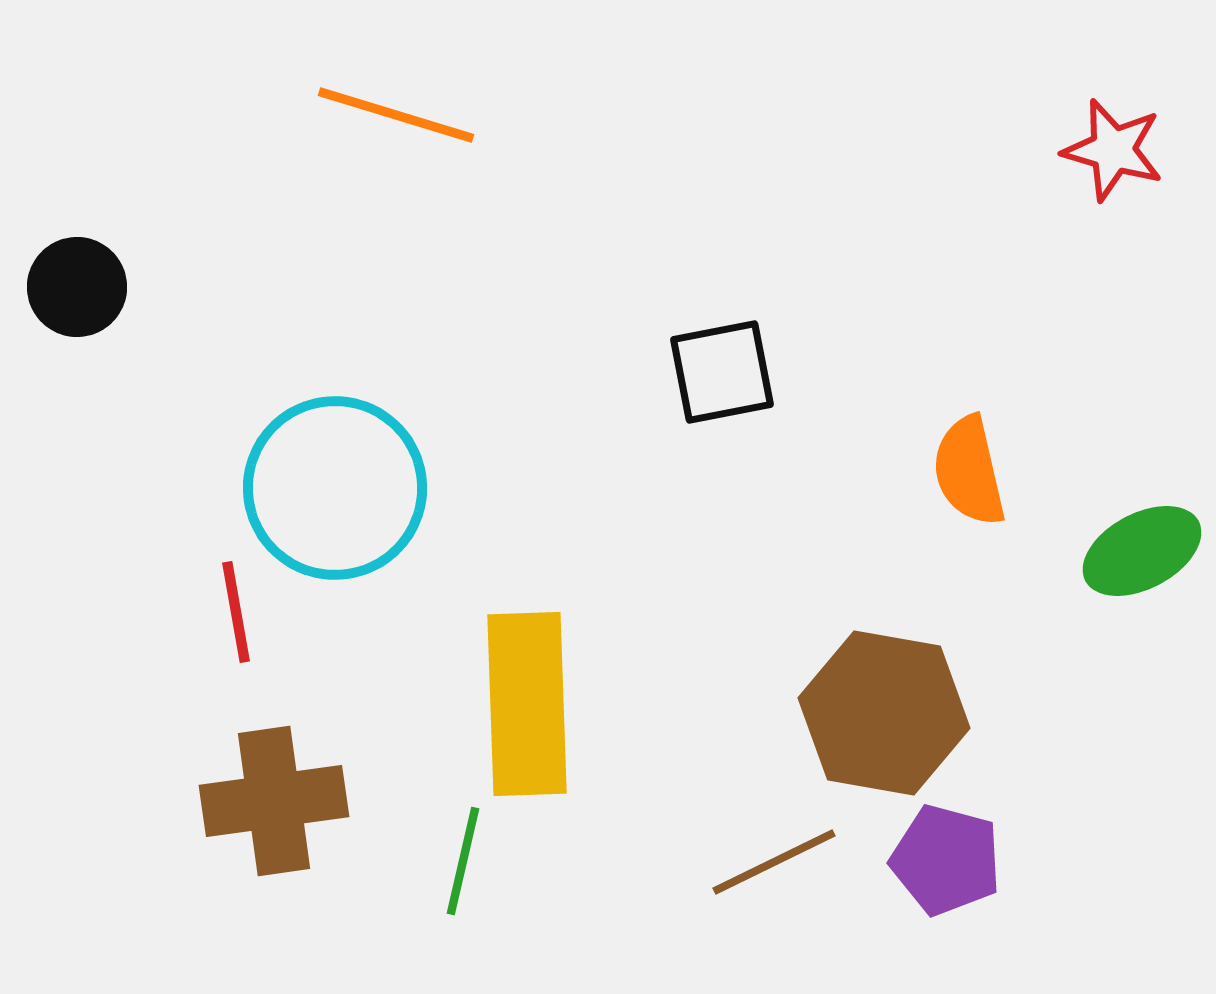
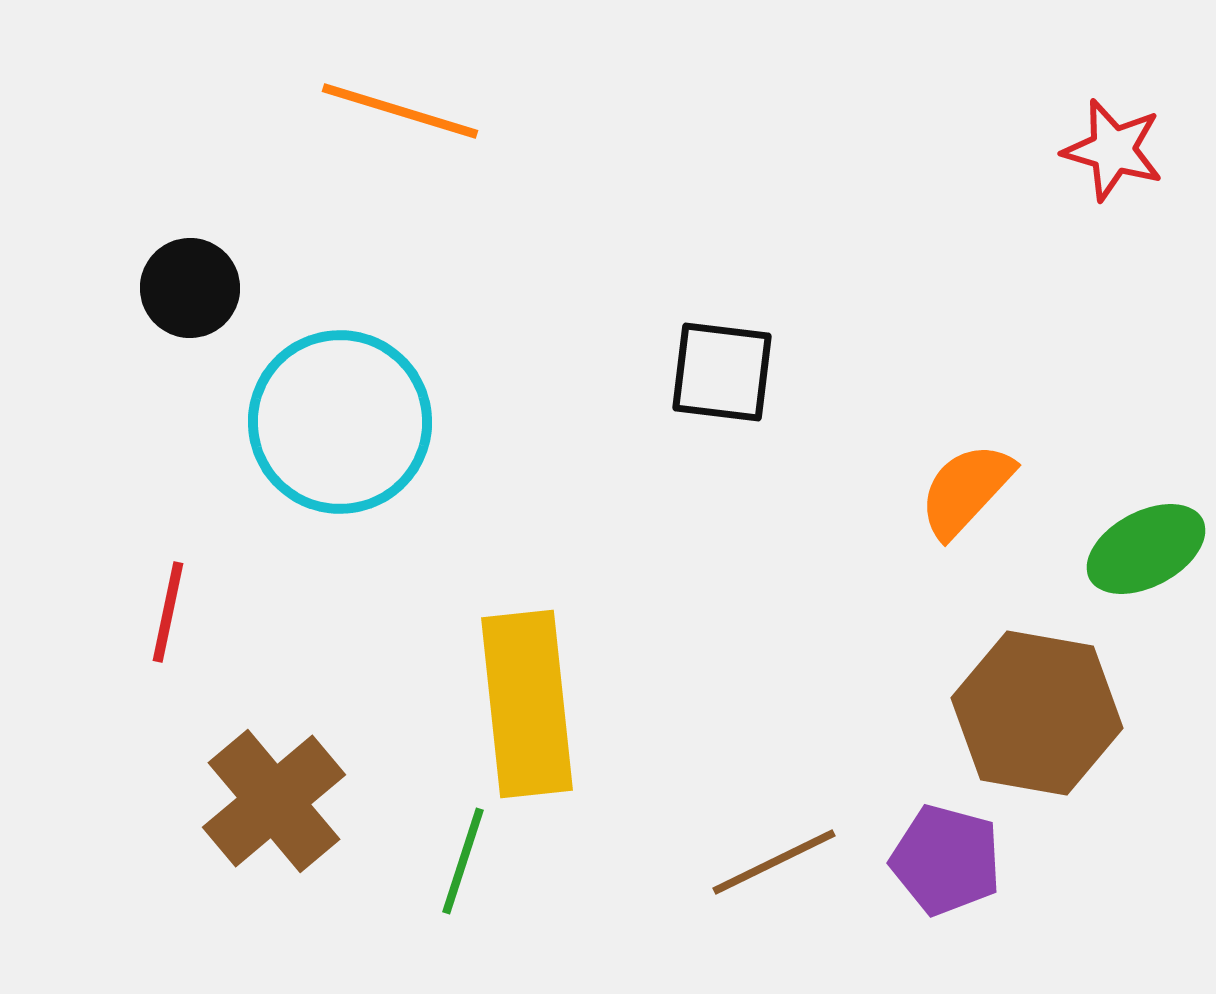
orange line: moved 4 px right, 4 px up
black circle: moved 113 px right, 1 px down
black square: rotated 18 degrees clockwise
orange semicircle: moved 3 px left, 19 px down; rotated 56 degrees clockwise
cyan circle: moved 5 px right, 66 px up
green ellipse: moved 4 px right, 2 px up
red line: moved 68 px left; rotated 22 degrees clockwise
yellow rectangle: rotated 4 degrees counterclockwise
brown hexagon: moved 153 px right
brown cross: rotated 32 degrees counterclockwise
green line: rotated 5 degrees clockwise
